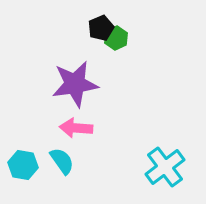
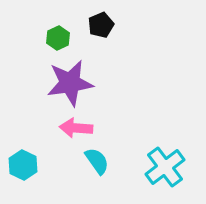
black pentagon: moved 3 px up
green hexagon: moved 58 px left
purple star: moved 5 px left, 1 px up
cyan semicircle: moved 35 px right
cyan hexagon: rotated 16 degrees clockwise
